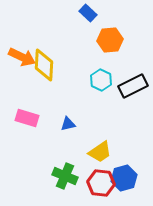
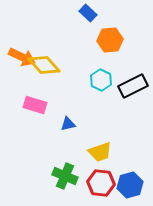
yellow diamond: rotated 44 degrees counterclockwise
pink rectangle: moved 8 px right, 13 px up
yellow trapezoid: rotated 15 degrees clockwise
blue hexagon: moved 6 px right, 7 px down
